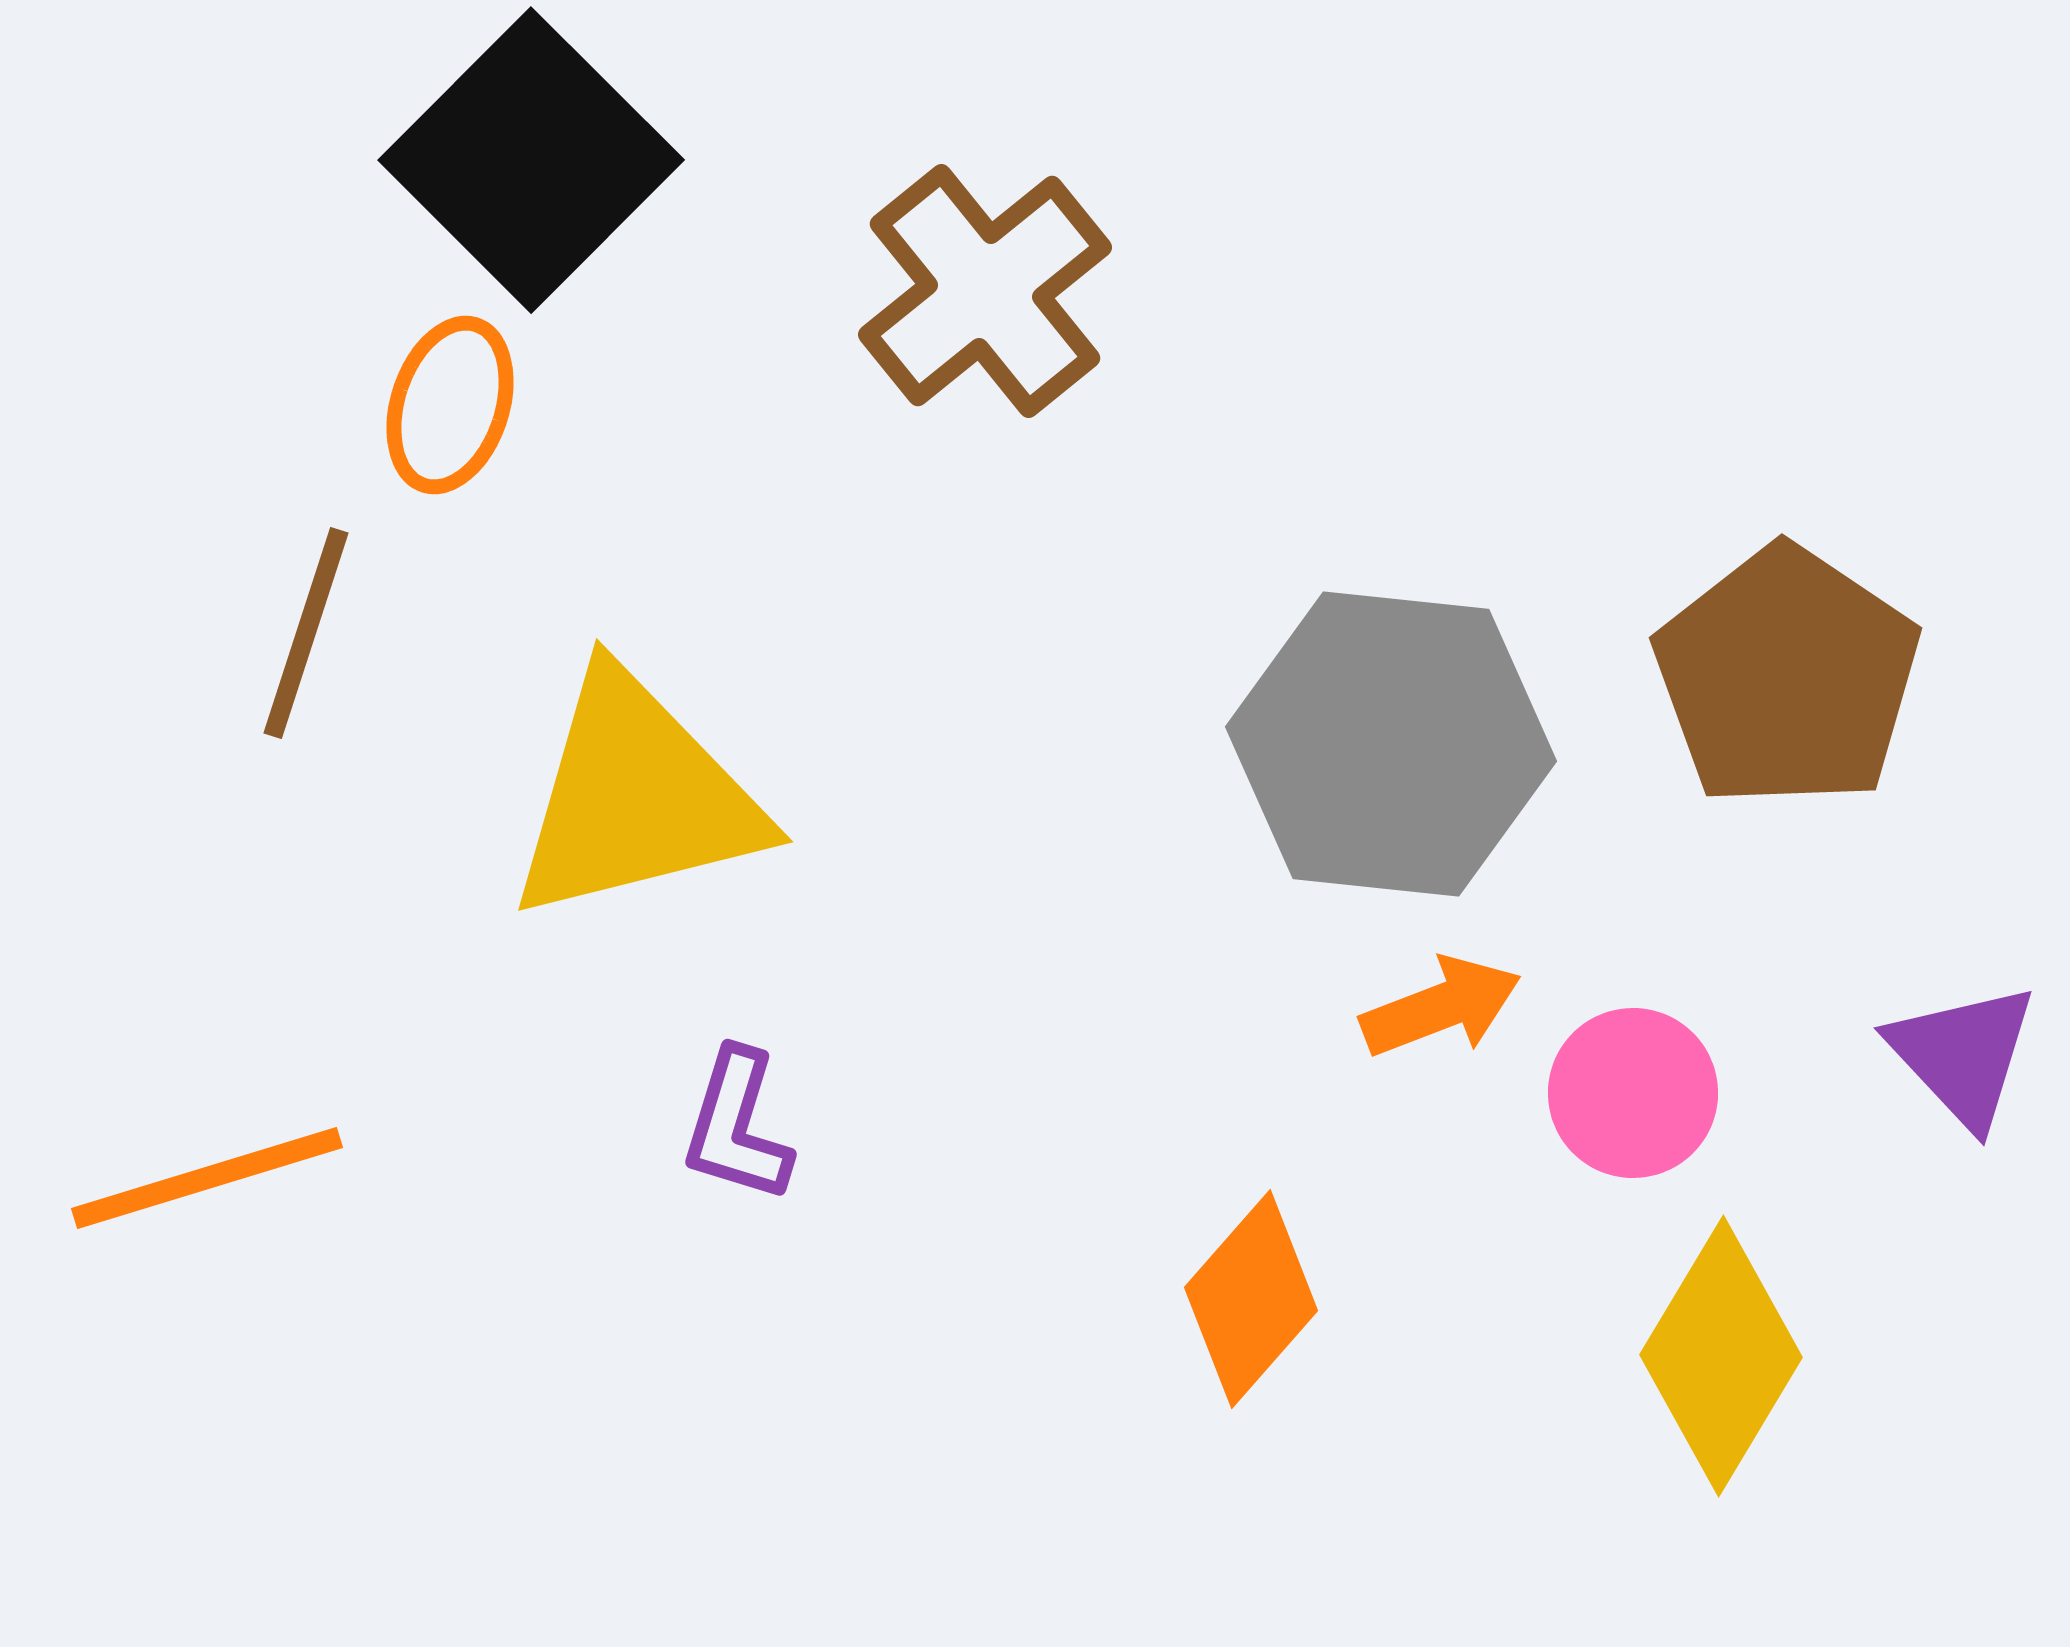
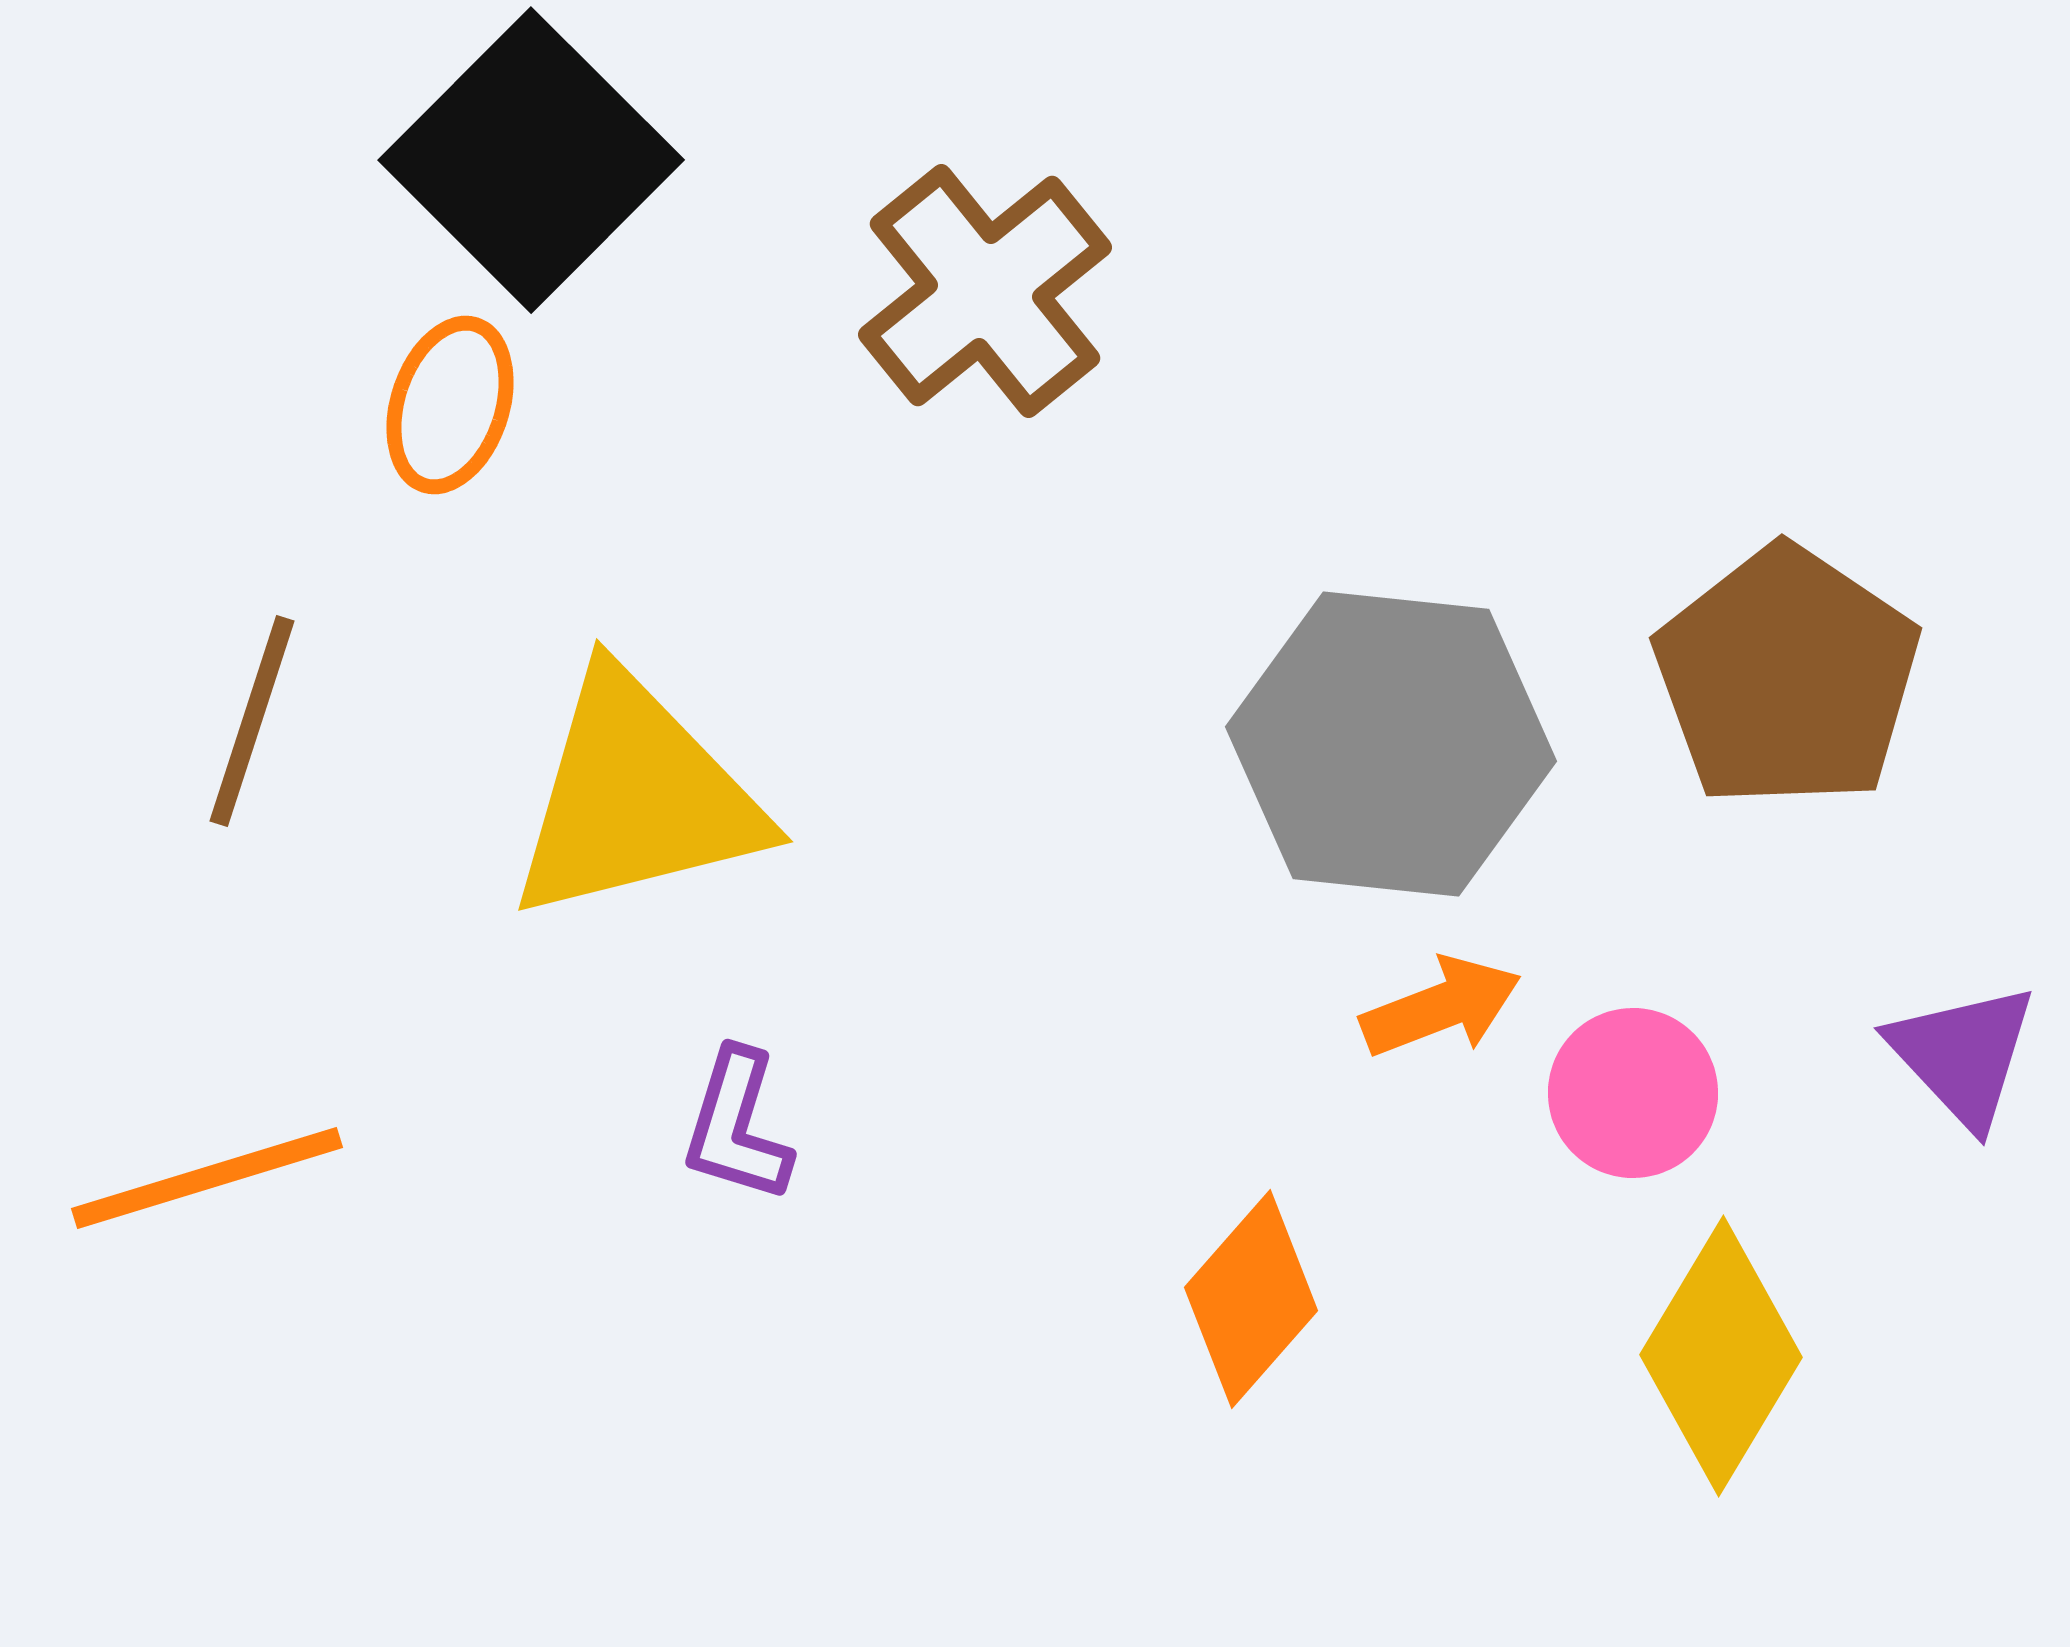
brown line: moved 54 px left, 88 px down
